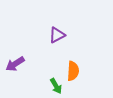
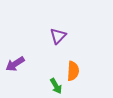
purple triangle: moved 1 px right, 1 px down; rotated 18 degrees counterclockwise
